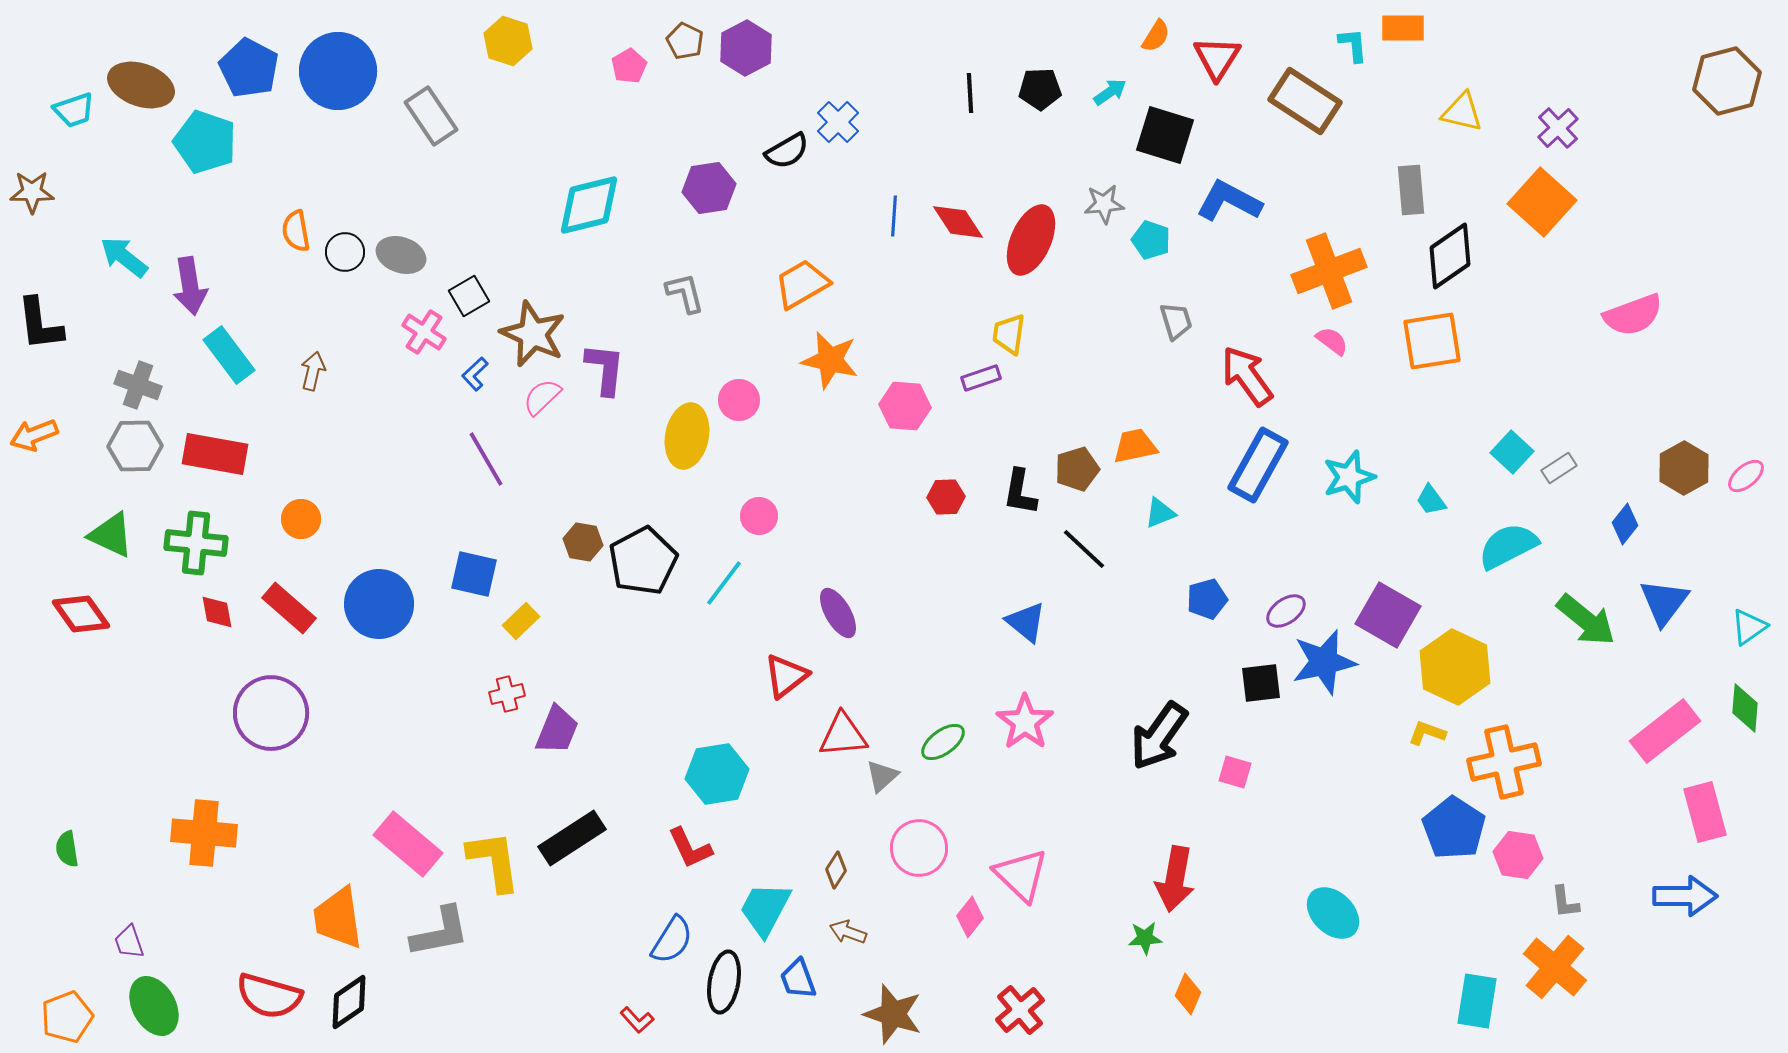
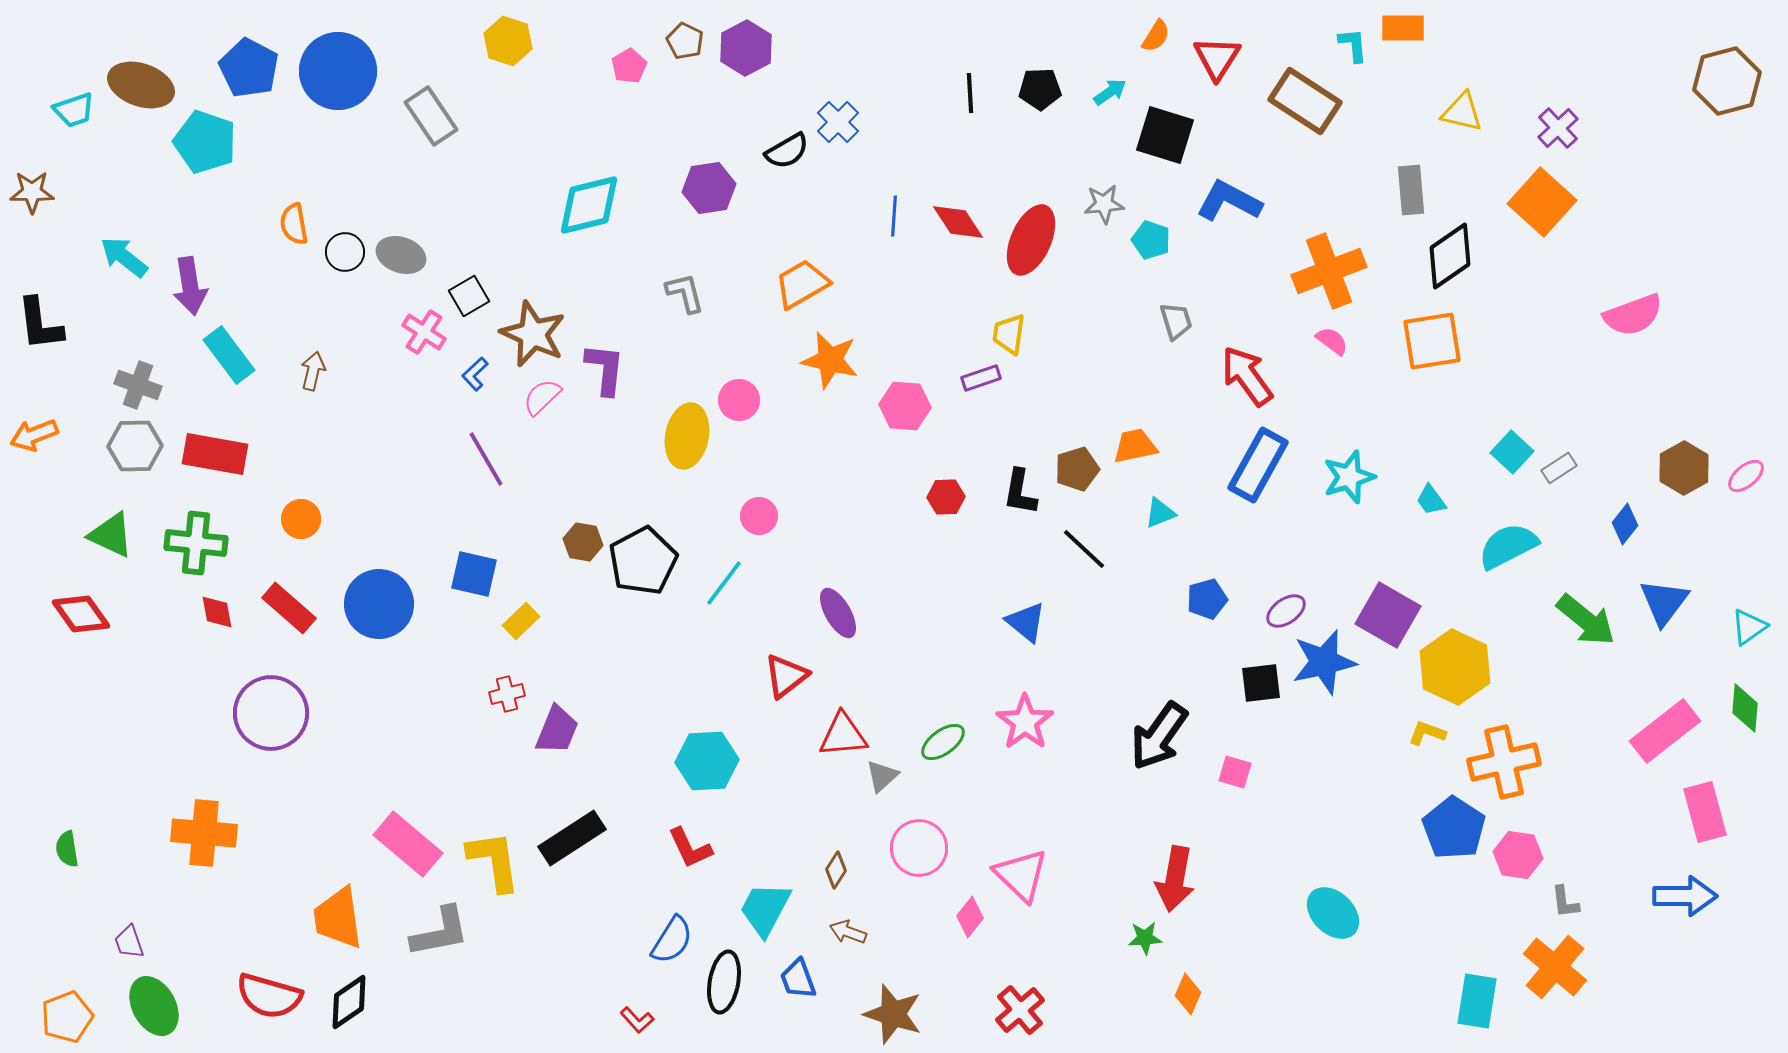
orange semicircle at (296, 231): moved 2 px left, 7 px up
cyan hexagon at (717, 774): moved 10 px left, 13 px up; rotated 6 degrees clockwise
